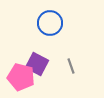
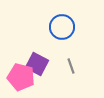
blue circle: moved 12 px right, 4 px down
